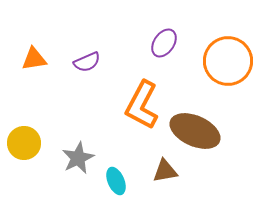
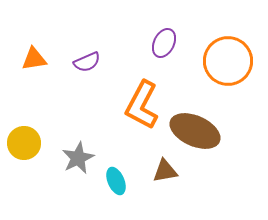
purple ellipse: rotated 8 degrees counterclockwise
